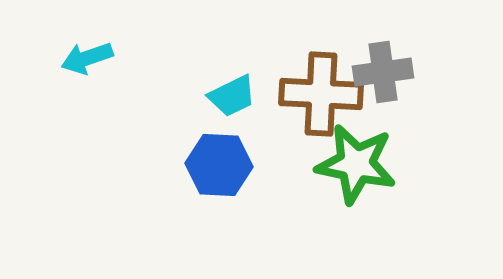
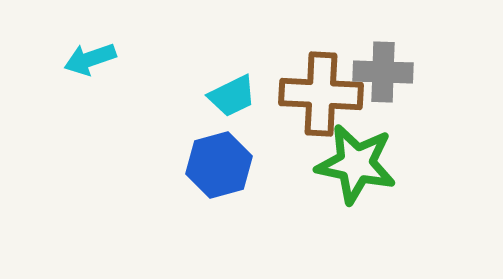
cyan arrow: moved 3 px right, 1 px down
gray cross: rotated 10 degrees clockwise
blue hexagon: rotated 18 degrees counterclockwise
